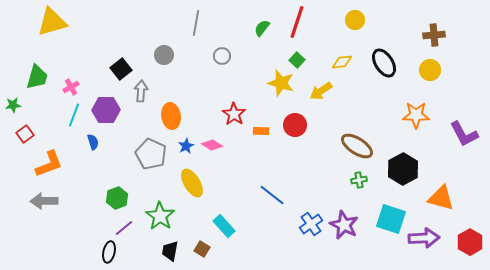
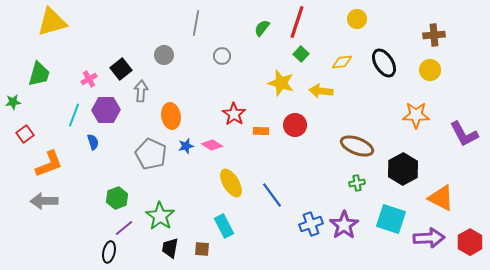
yellow circle at (355, 20): moved 2 px right, 1 px up
green square at (297, 60): moved 4 px right, 6 px up
green trapezoid at (37, 77): moved 2 px right, 3 px up
pink cross at (71, 87): moved 18 px right, 8 px up
yellow arrow at (321, 91): rotated 40 degrees clockwise
green star at (13, 105): moved 3 px up
blue star at (186, 146): rotated 14 degrees clockwise
brown ellipse at (357, 146): rotated 12 degrees counterclockwise
green cross at (359, 180): moved 2 px left, 3 px down
yellow ellipse at (192, 183): moved 39 px right
blue line at (272, 195): rotated 16 degrees clockwise
orange triangle at (441, 198): rotated 12 degrees clockwise
blue cross at (311, 224): rotated 15 degrees clockwise
purple star at (344, 225): rotated 12 degrees clockwise
cyan rectangle at (224, 226): rotated 15 degrees clockwise
purple arrow at (424, 238): moved 5 px right
brown square at (202, 249): rotated 28 degrees counterclockwise
black trapezoid at (170, 251): moved 3 px up
